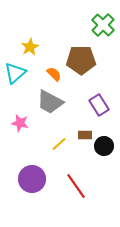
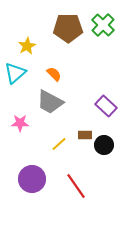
yellow star: moved 3 px left, 1 px up
brown pentagon: moved 13 px left, 32 px up
purple rectangle: moved 7 px right, 1 px down; rotated 15 degrees counterclockwise
pink star: rotated 12 degrees counterclockwise
black circle: moved 1 px up
